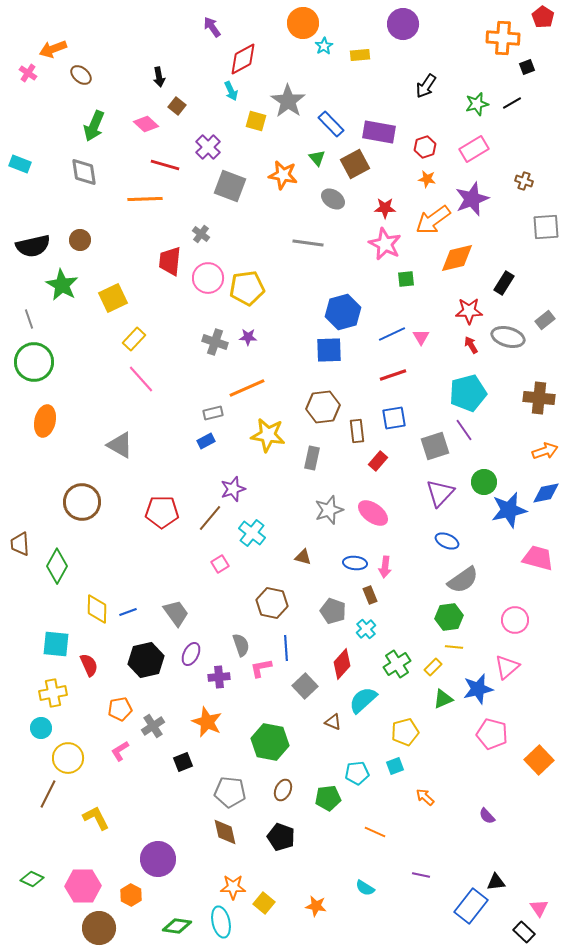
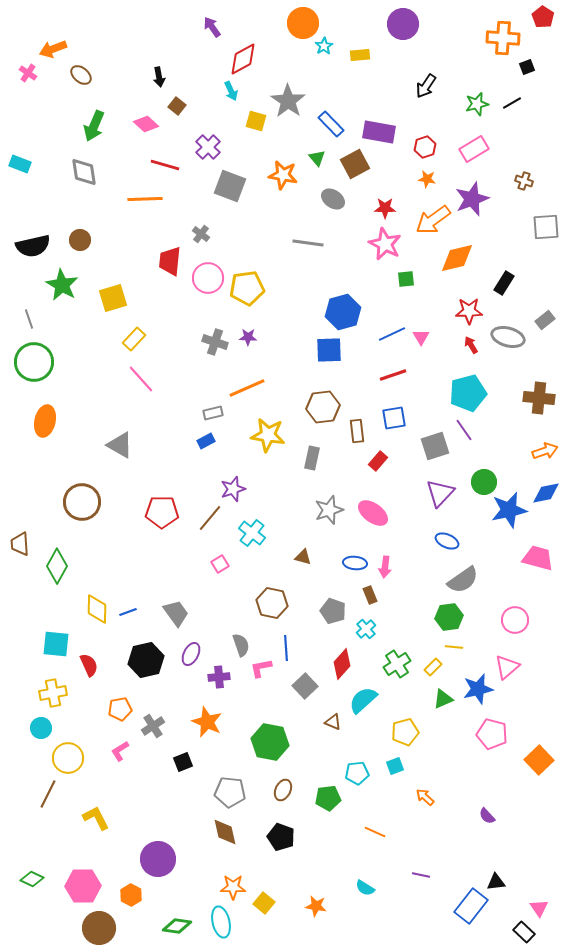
yellow square at (113, 298): rotated 8 degrees clockwise
